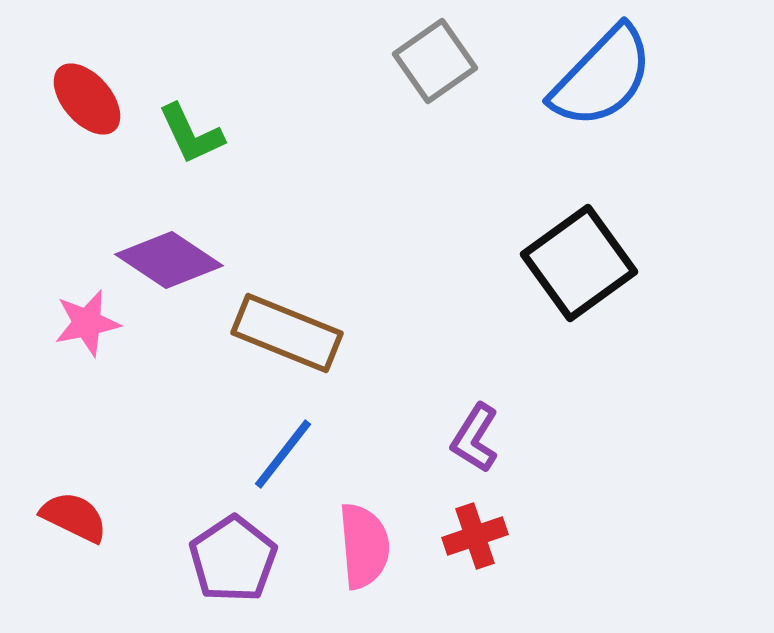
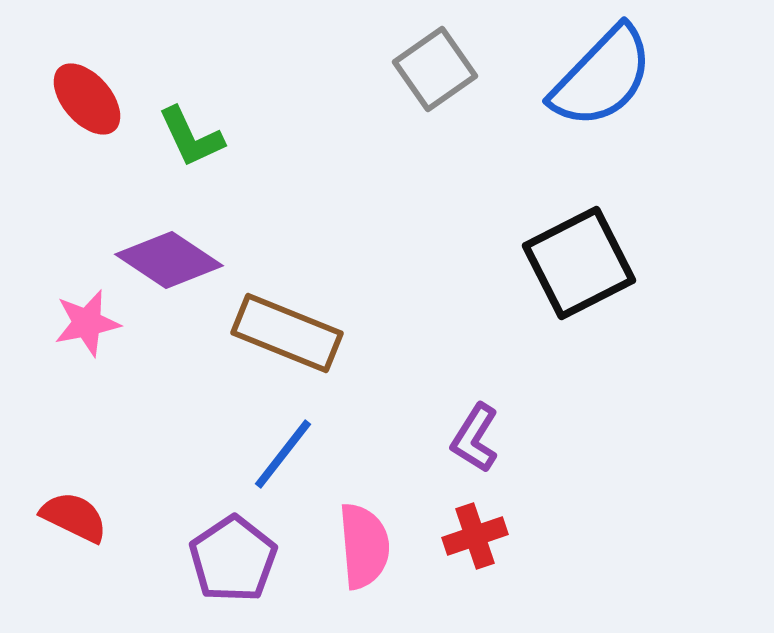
gray square: moved 8 px down
green L-shape: moved 3 px down
black square: rotated 9 degrees clockwise
